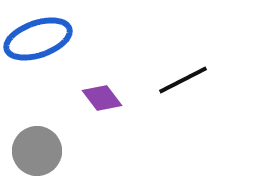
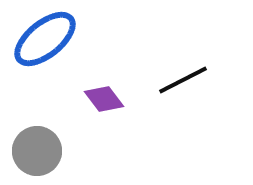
blue ellipse: moved 7 px right; rotated 20 degrees counterclockwise
purple diamond: moved 2 px right, 1 px down
